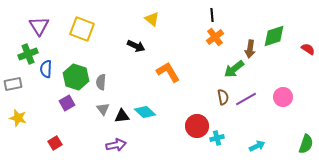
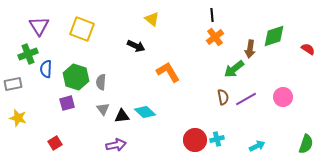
purple square: rotated 14 degrees clockwise
red circle: moved 2 px left, 14 px down
cyan cross: moved 1 px down
